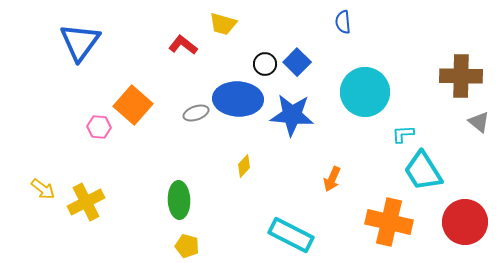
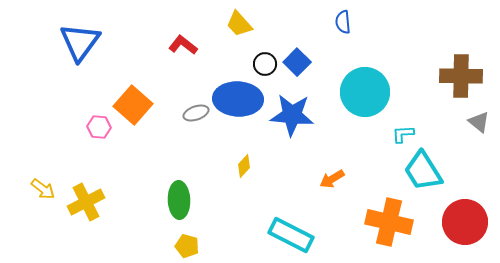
yellow trapezoid: moved 16 px right; rotated 32 degrees clockwise
orange arrow: rotated 35 degrees clockwise
